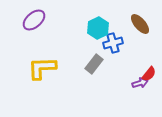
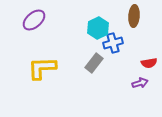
brown ellipse: moved 6 px left, 8 px up; rotated 45 degrees clockwise
gray rectangle: moved 1 px up
red semicircle: moved 11 px up; rotated 42 degrees clockwise
